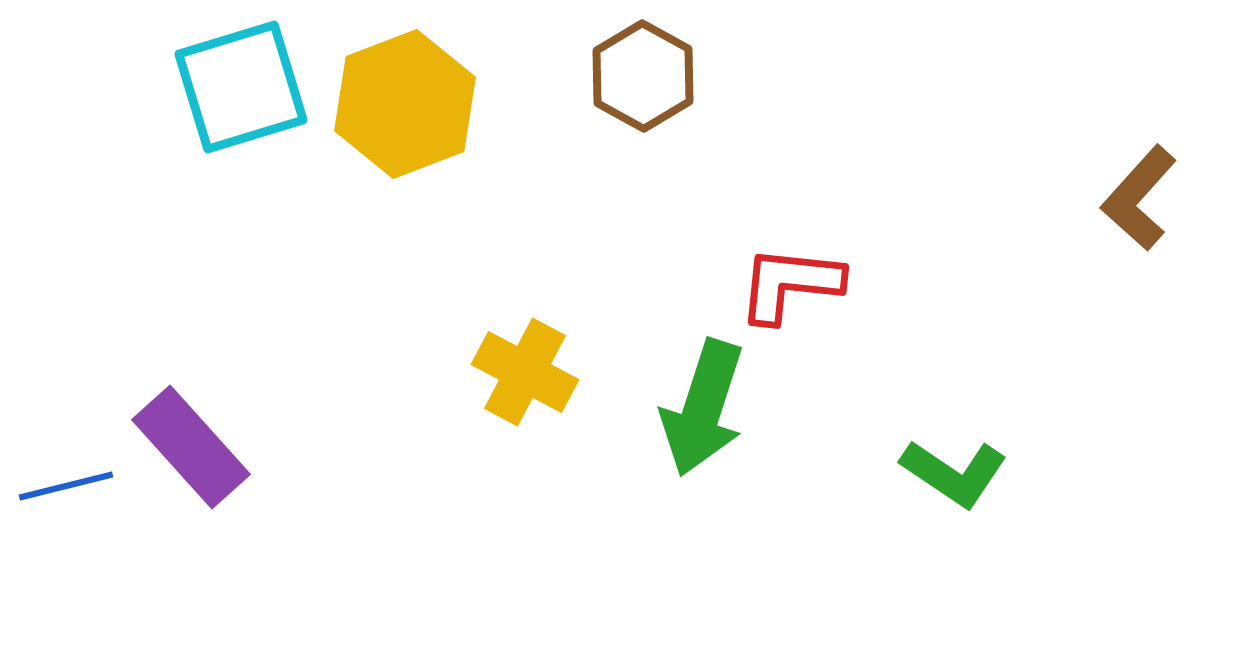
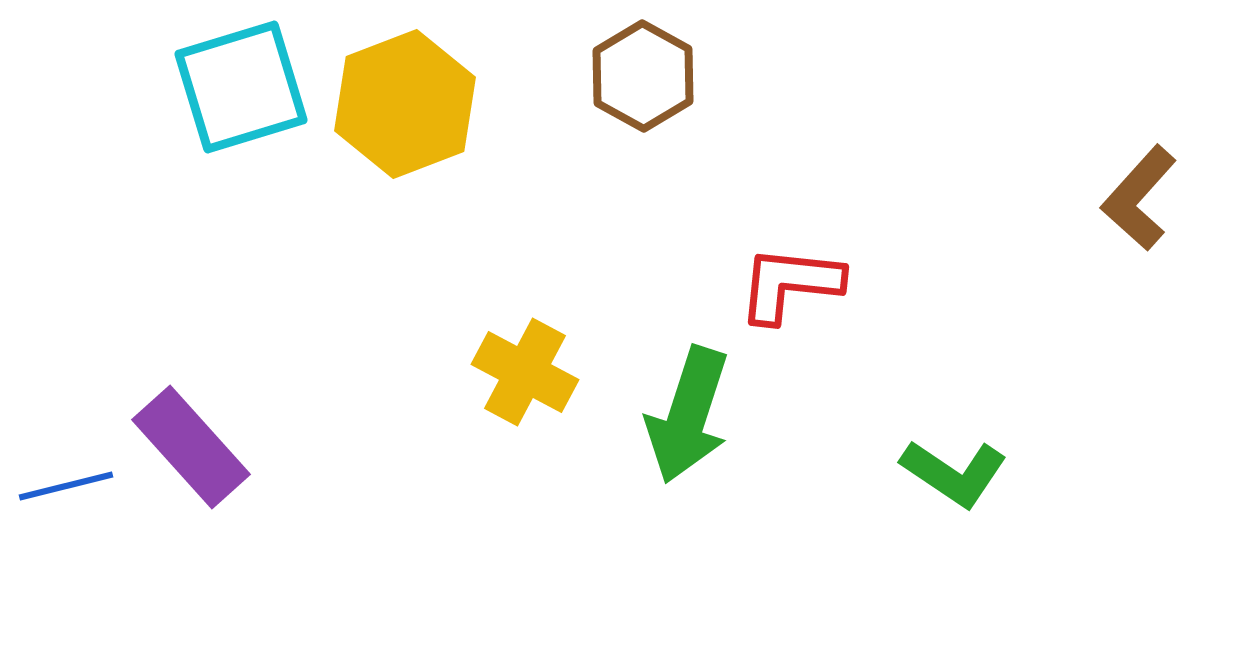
green arrow: moved 15 px left, 7 px down
